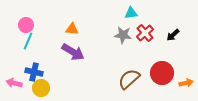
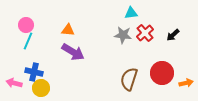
orange triangle: moved 4 px left, 1 px down
brown semicircle: rotated 30 degrees counterclockwise
